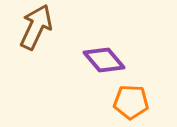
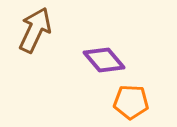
brown arrow: moved 1 px left, 3 px down
